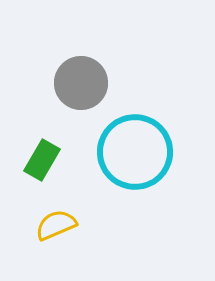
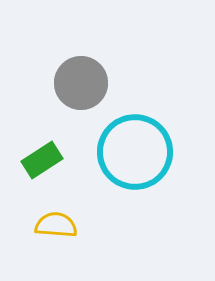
green rectangle: rotated 27 degrees clockwise
yellow semicircle: rotated 27 degrees clockwise
